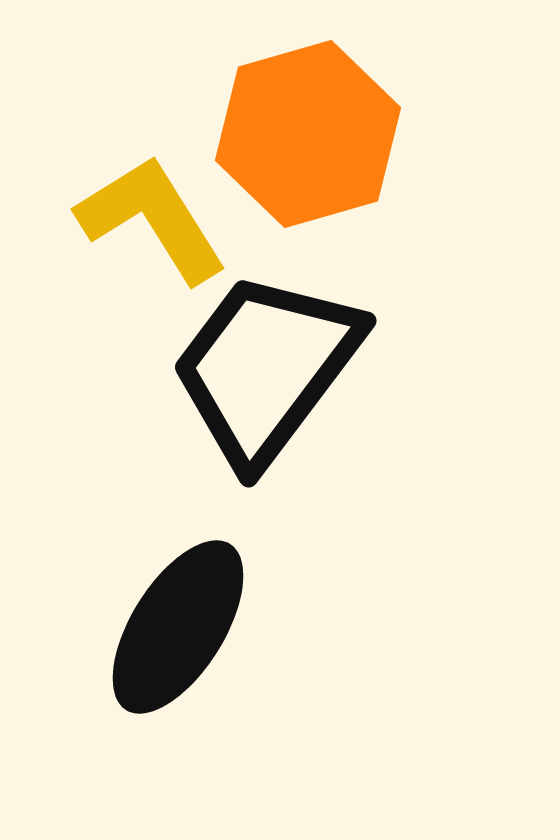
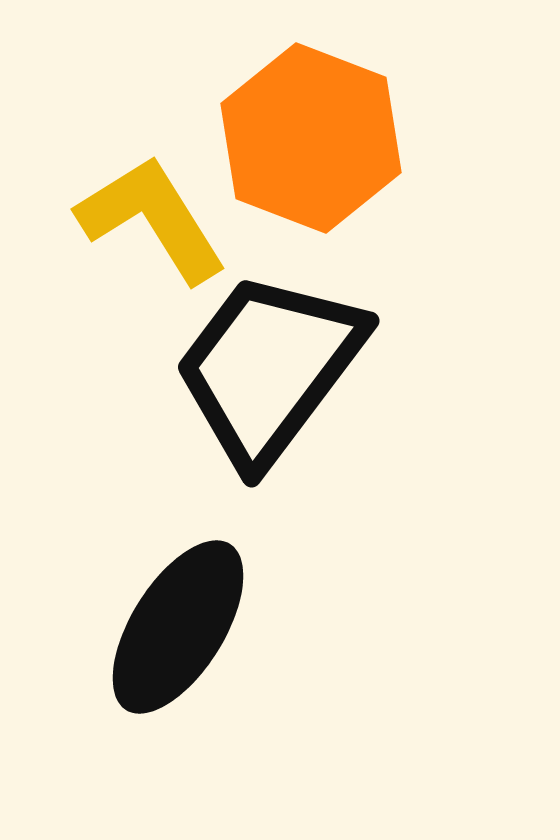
orange hexagon: moved 3 px right, 4 px down; rotated 23 degrees counterclockwise
black trapezoid: moved 3 px right
